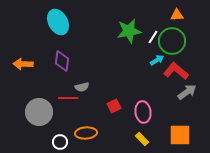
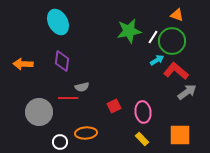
orange triangle: rotated 24 degrees clockwise
